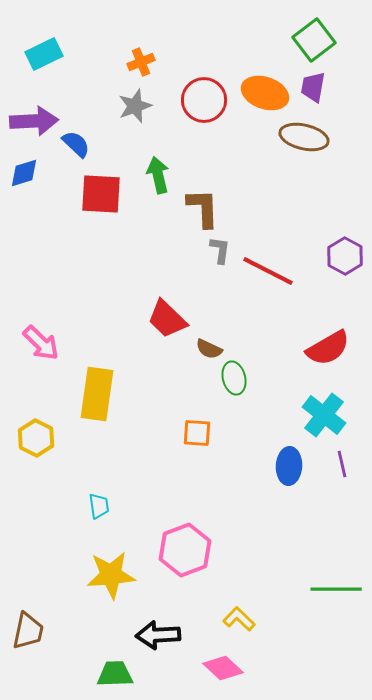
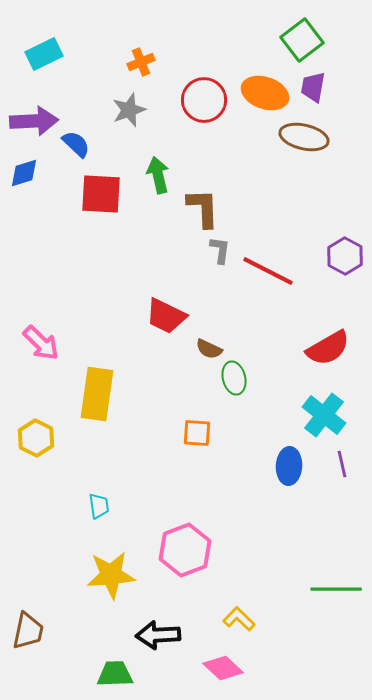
green square: moved 12 px left
gray star: moved 6 px left, 4 px down
red trapezoid: moved 1 px left, 3 px up; rotated 18 degrees counterclockwise
